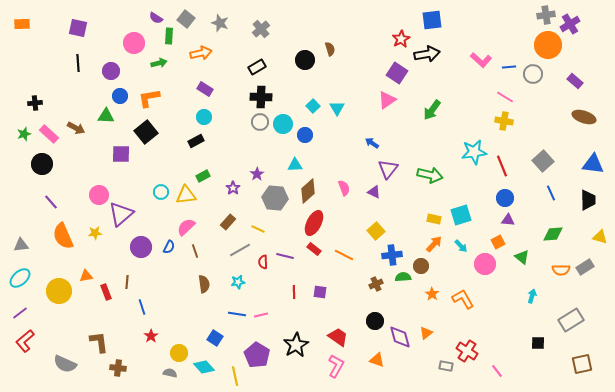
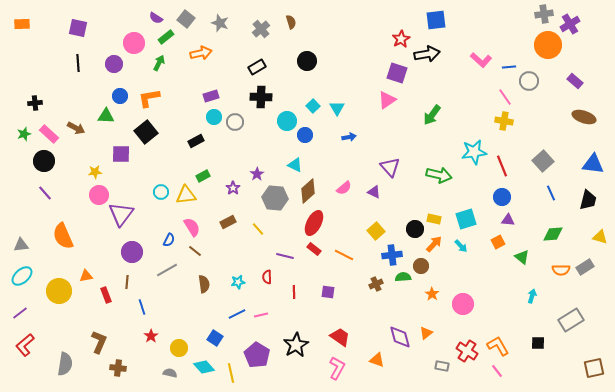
gray cross at (546, 15): moved 2 px left, 1 px up
blue square at (432, 20): moved 4 px right
green rectangle at (169, 36): moved 3 px left, 1 px down; rotated 49 degrees clockwise
brown semicircle at (330, 49): moved 39 px left, 27 px up
black circle at (305, 60): moved 2 px right, 1 px down
green arrow at (159, 63): rotated 49 degrees counterclockwise
purple circle at (111, 71): moved 3 px right, 7 px up
purple square at (397, 73): rotated 15 degrees counterclockwise
gray circle at (533, 74): moved 4 px left, 7 px down
purple rectangle at (205, 89): moved 6 px right, 7 px down; rotated 49 degrees counterclockwise
pink line at (505, 97): rotated 24 degrees clockwise
green arrow at (432, 110): moved 5 px down
cyan circle at (204, 117): moved 10 px right
gray circle at (260, 122): moved 25 px left
cyan circle at (283, 124): moved 4 px right, 3 px up
blue arrow at (372, 143): moved 23 px left, 6 px up; rotated 136 degrees clockwise
black circle at (42, 164): moved 2 px right, 3 px up
cyan triangle at (295, 165): rotated 28 degrees clockwise
purple triangle at (388, 169): moved 2 px right, 2 px up; rotated 20 degrees counterclockwise
green arrow at (430, 175): moved 9 px right
pink semicircle at (344, 188): rotated 70 degrees clockwise
blue circle at (505, 198): moved 3 px left, 1 px up
black trapezoid at (588, 200): rotated 15 degrees clockwise
purple line at (51, 202): moved 6 px left, 9 px up
purple triangle at (121, 214): rotated 12 degrees counterclockwise
cyan square at (461, 215): moved 5 px right, 4 px down
brown rectangle at (228, 222): rotated 21 degrees clockwise
pink semicircle at (186, 227): moved 6 px right; rotated 102 degrees clockwise
yellow line at (258, 229): rotated 24 degrees clockwise
yellow star at (95, 233): moved 61 px up
purple circle at (141, 247): moved 9 px left, 5 px down
blue semicircle at (169, 247): moved 7 px up
gray line at (240, 250): moved 73 px left, 20 px down
brown line at (195, 251): rotated 32 degrees counterclockwise
red semicircle at (263, 262): moved 4 px right, 15 px down
pink circle at (485, 264): moved 22 px left, 40 px down
cyan ellipse at (20, 278): moved 2 px right, 2 px up
red rectangle at (106, 292): moved 3 px down
purple square at (320, 292): moved 8 px right
orange L-shape at (463, 299): moved 35 px right, 47 px down
blue line at (237, 314): rotated 36 degrees counterclockwise
black circle at (375, 321): moved 40 px right, 92 px up
red trapezoid at (338, 337): moved 2 px right
red L-shape at (25, 341): moved 4 px down
brown L-shape at (99, 342): rotated 30 degrees clockwise
yellow circle at (179, 353): moved 5 px up
gray semicircle at (65, 364): rotated 105 degrees counterclockwise
brown square at (582, 364): moved 12 px right, 4 px down
pink L-shape at (336, 366): moved 1 px right, 2 px down
gray rectangle at (446, 366): moved 4 px left
yellow line at (235, 376): moved 4 px left, 3 px up
